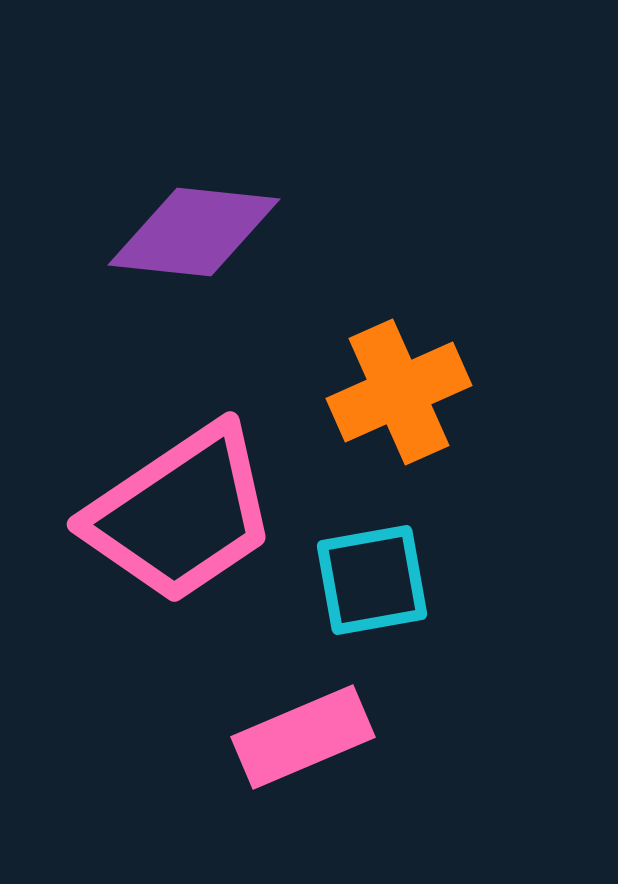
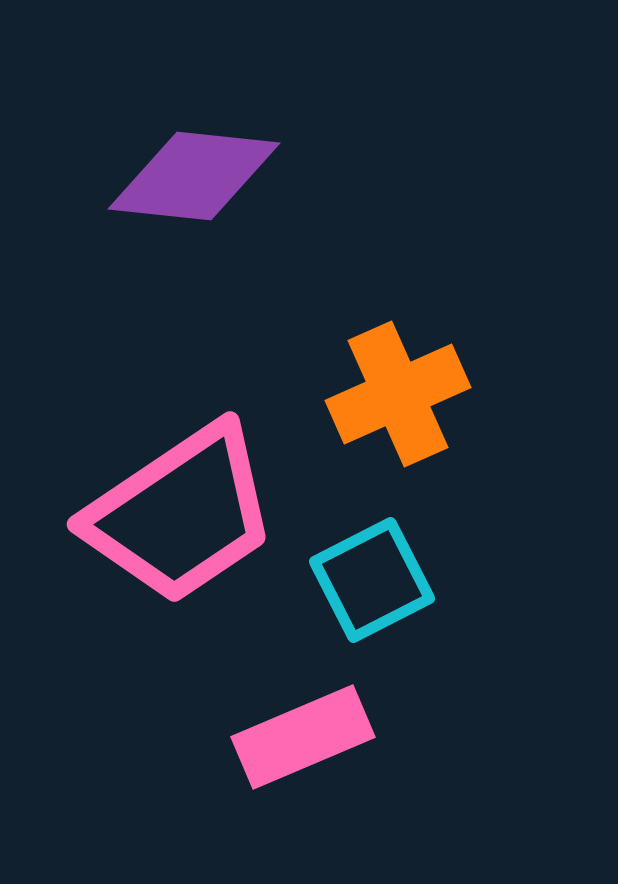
purple diamond: moved 56 px up
orange cross: moved 1 px left, 2 px down
cyan square: rotated 17 degrees counterclockwise
